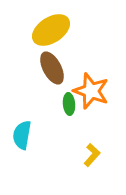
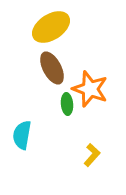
yellow ellipse: moved 3 px up
orange star: moved 1 px left, 2 px up
green ellipse: moved 2 px left
